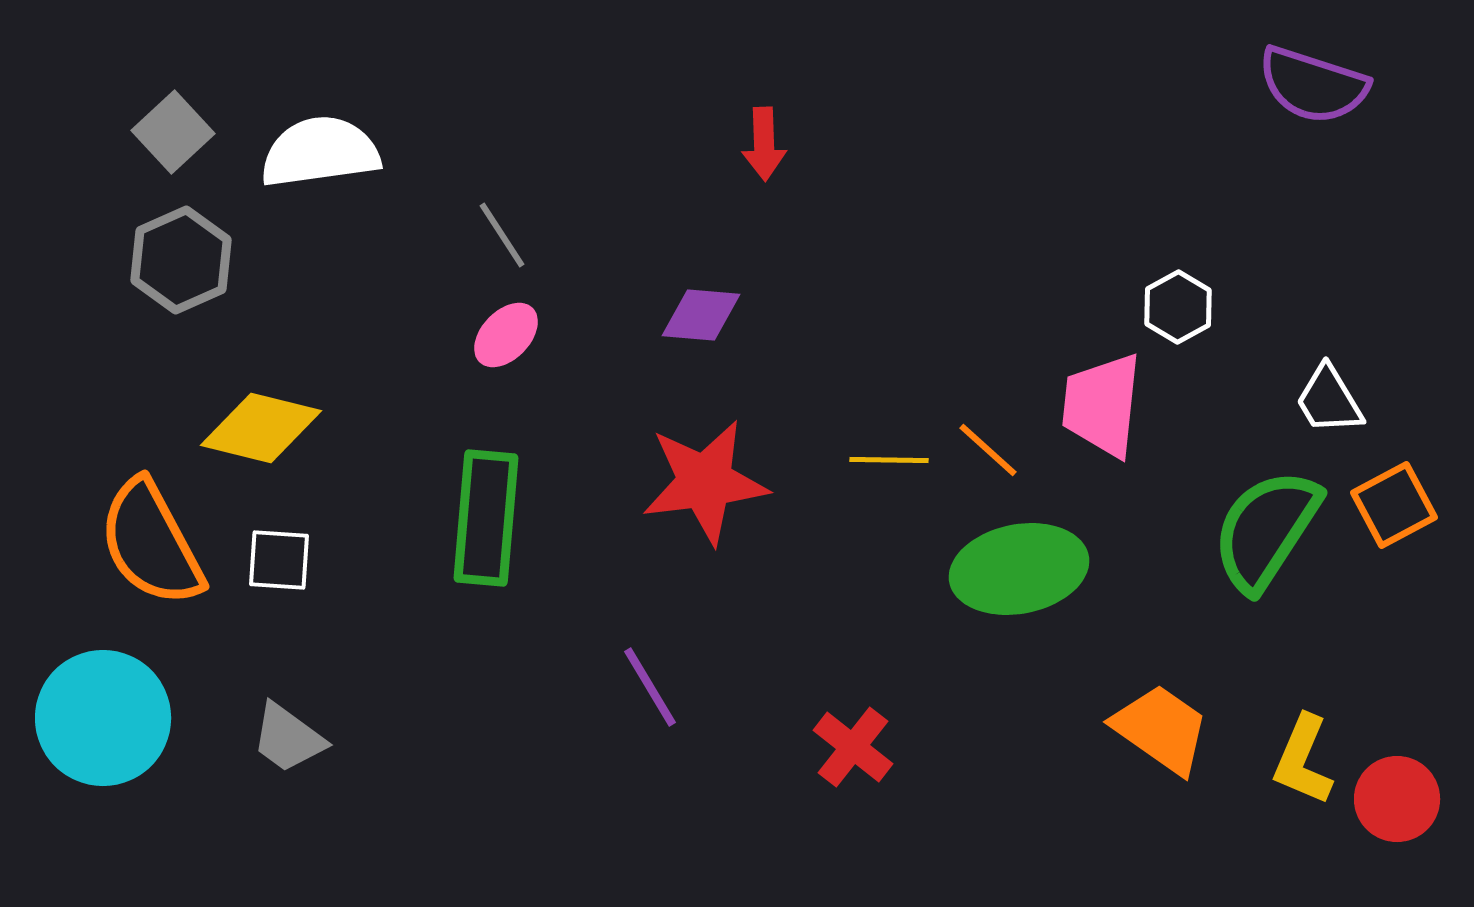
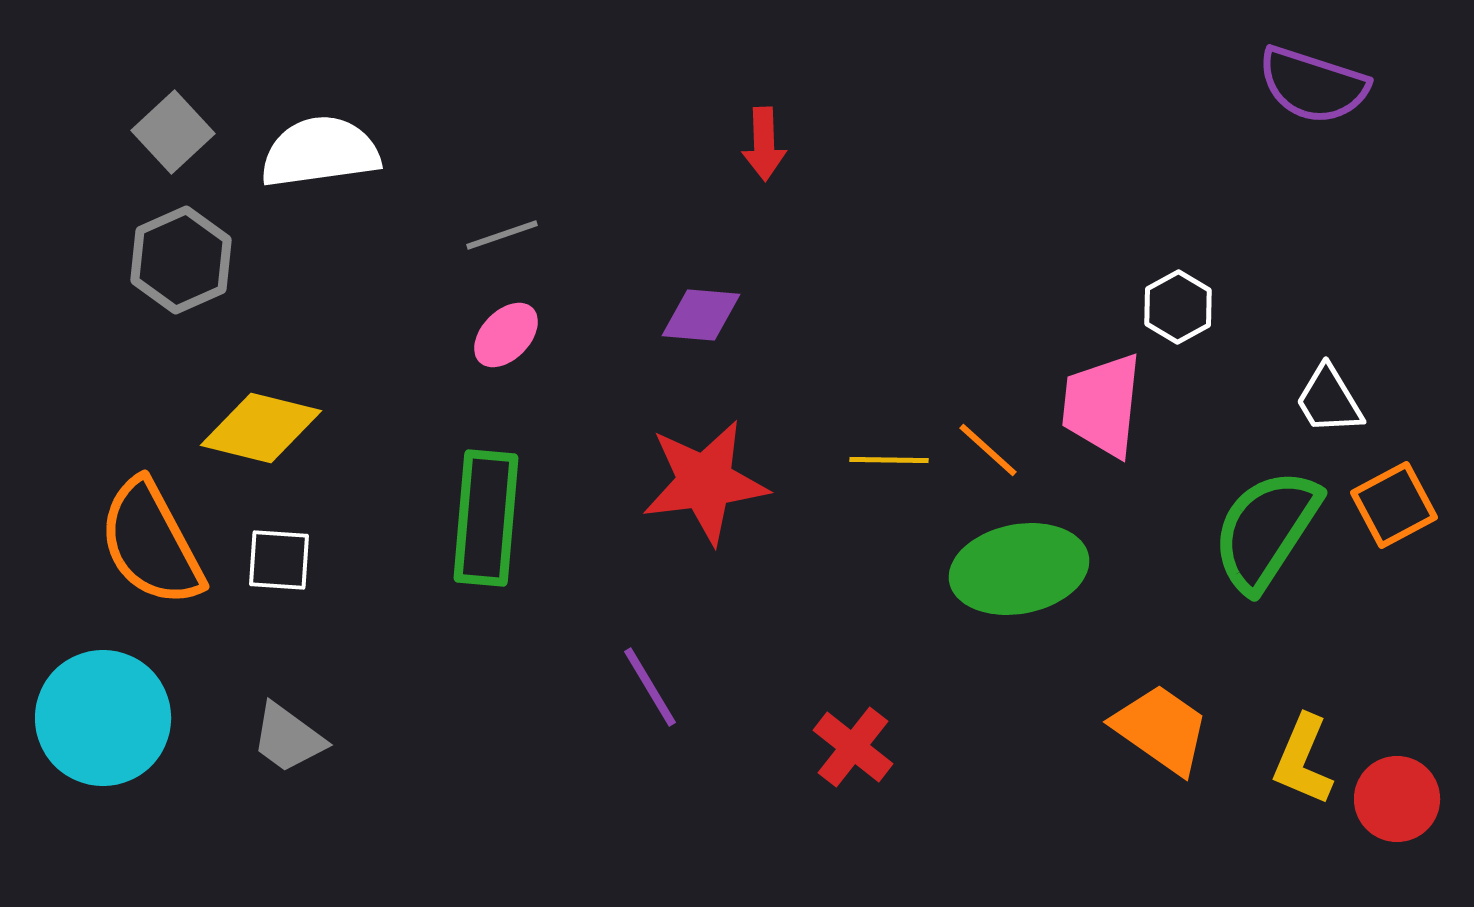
gray line: rotated 76 degrees counterclockwise
